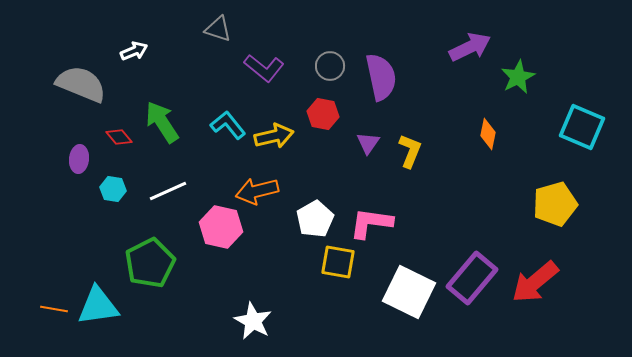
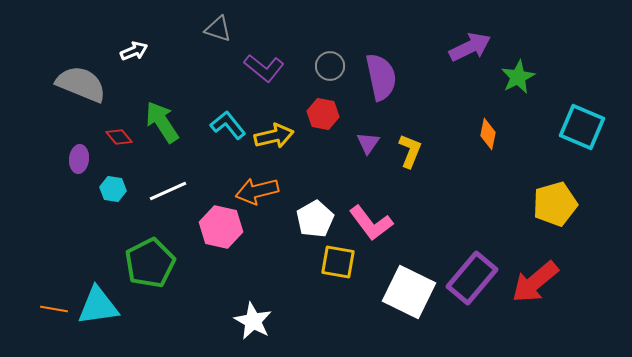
pink L-shape: rotated 135 degrees counterclockwise
